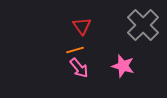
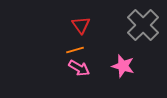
red triangle: moved 1 px left, 1 px up
pink arrow: rotated 20 degrees counterclockwise
